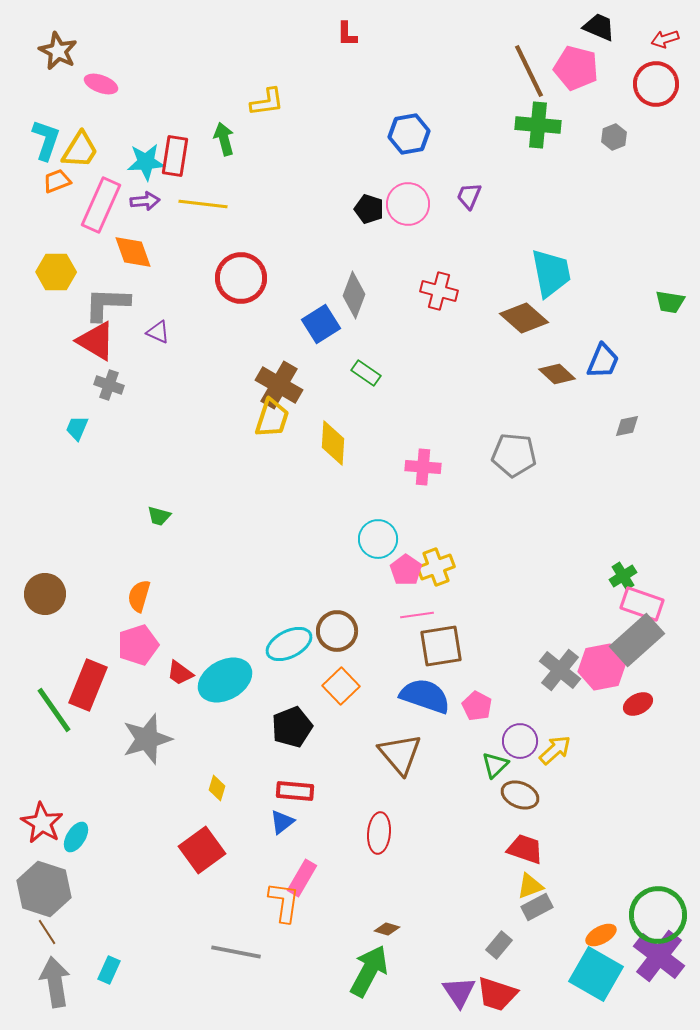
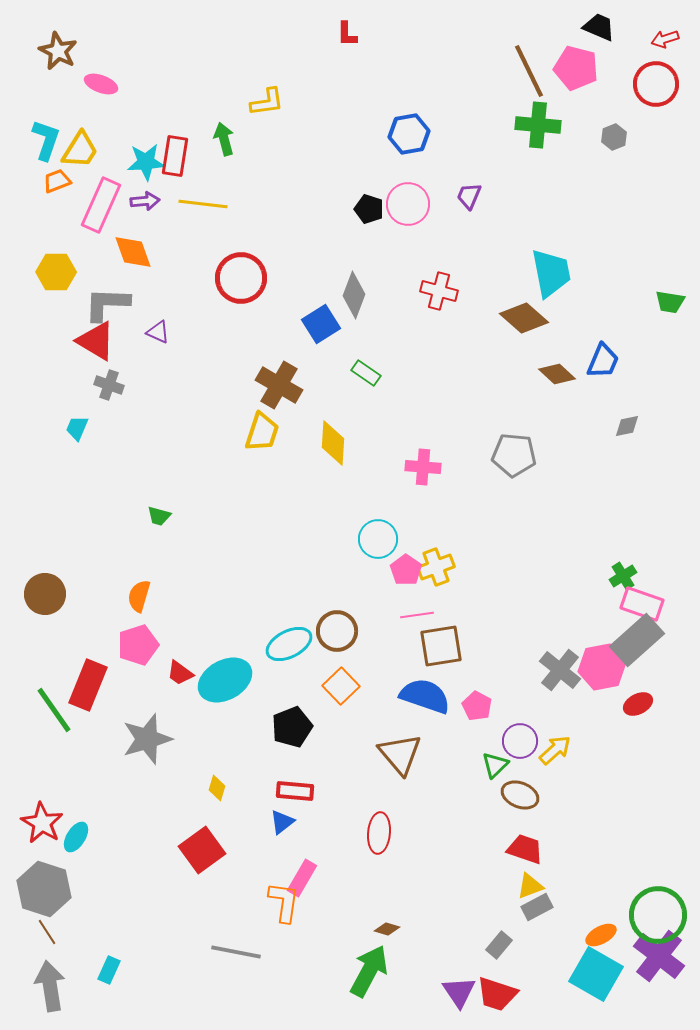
yellow trapezoid at (272, 418): moved 10 px left, 14 px down
gray arrow at (55, 982): moved 5 px left, 4 px down
